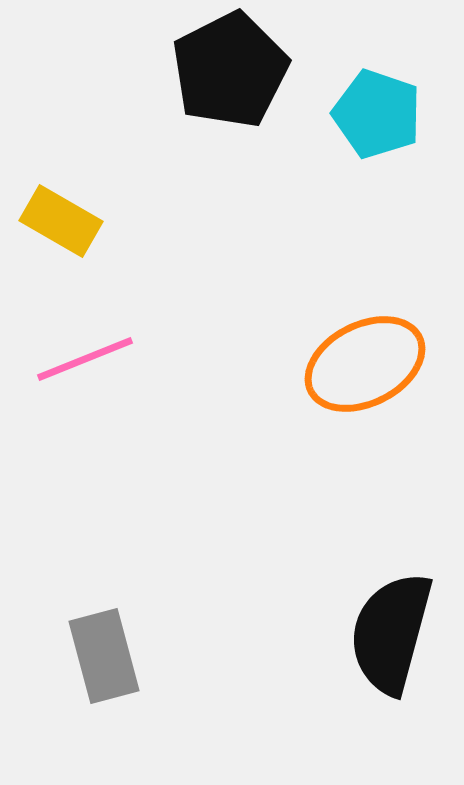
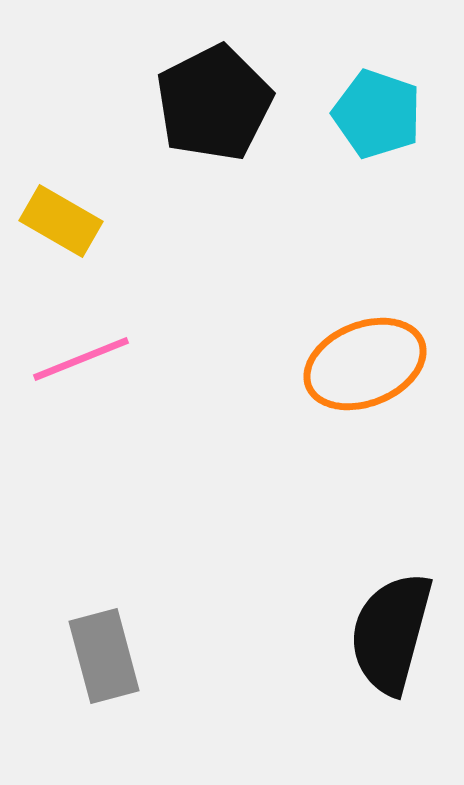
black pentagon: moved 16 px left, 33 px down
pink line: moved 4 px left
orange ellipse: rotated 5 degrees clockwise
